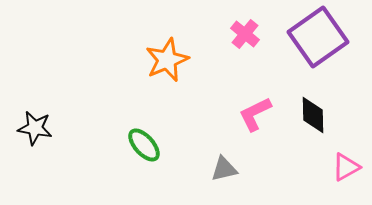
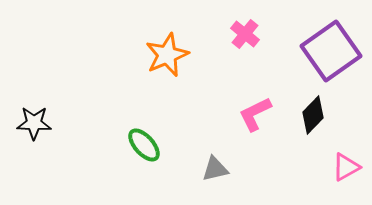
purple square: moved 13 px right, 14 px down
orange star: moved 5 px up
black diamond: rotated 45 degrees clockwise
black star: moved 1 px left, 5 px up; rotated 8 degrees counterclockwise
gray triangle: moved 9 px left
